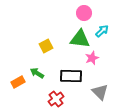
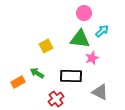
gray triangle: rotated 18 degrees counterclockwise
